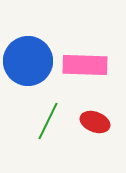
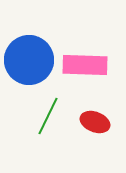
blue circle: moved 1 px right, 1 px up
green line: moved 5 px up
